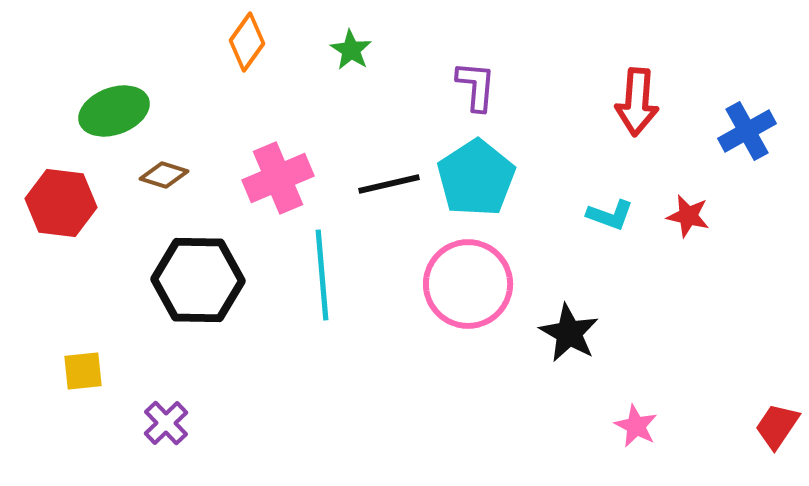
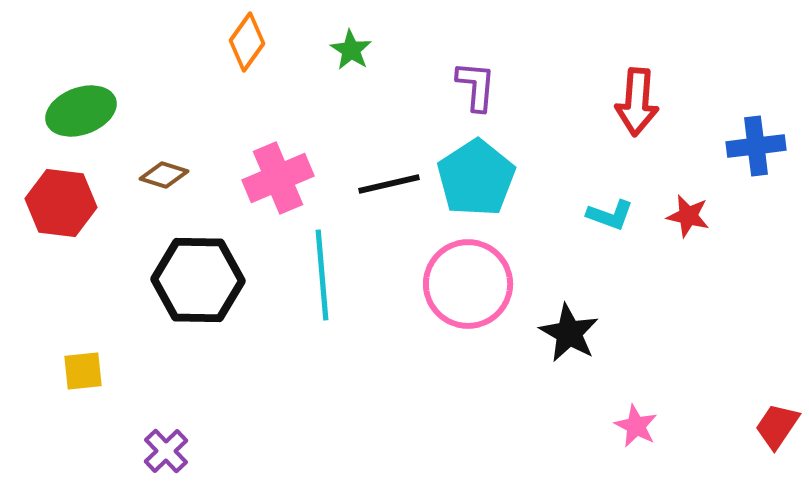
green ellipse: moved 33 px left
blue cross: moved 9 px right, 15 px down; rotated 22 degrees clockwise
purple cross: moved 28 px down
